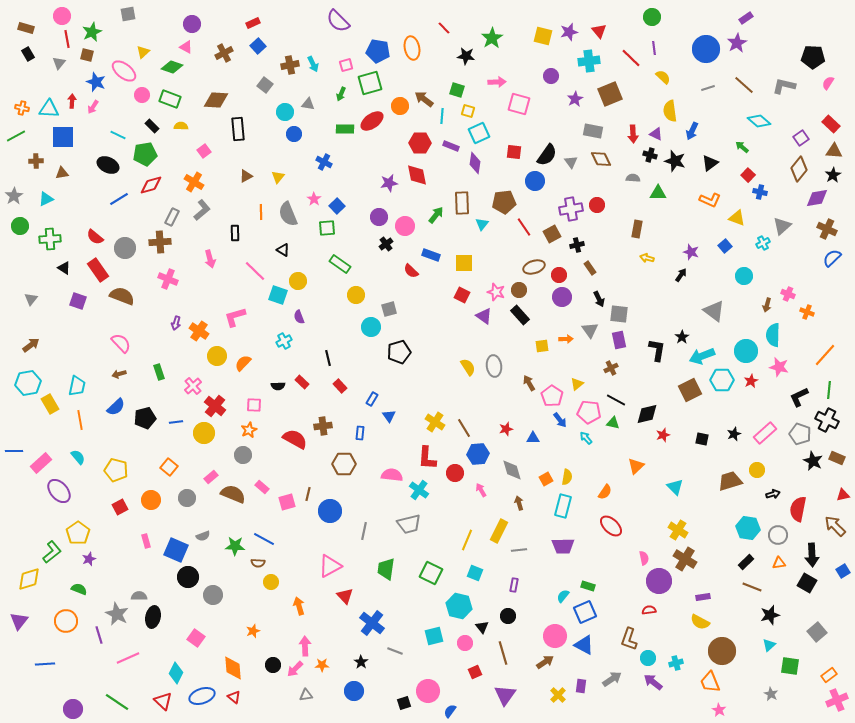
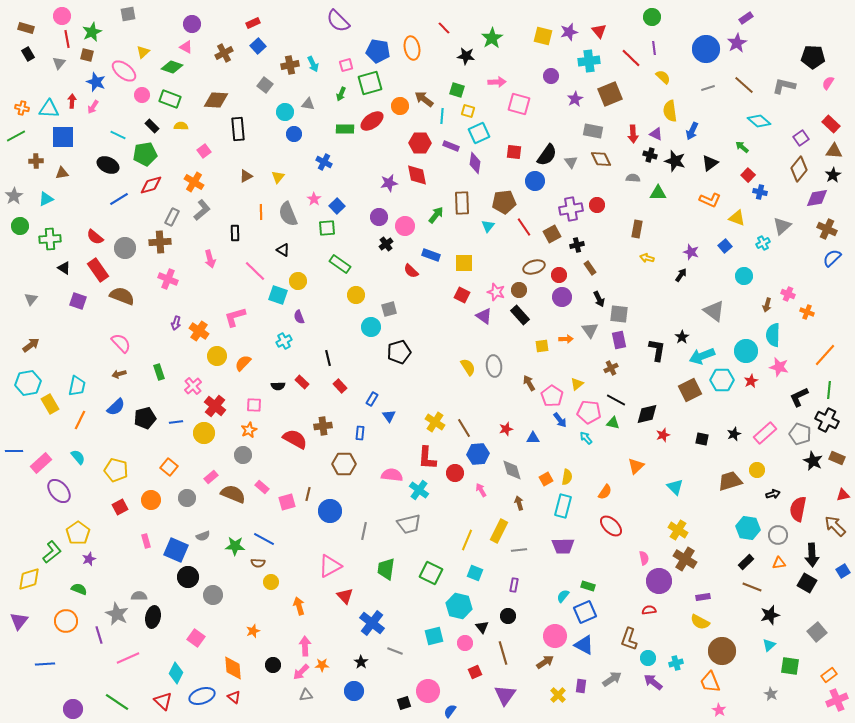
cyan triangle at (482, 224): moved 6 px right, 2 px down
orange line at (80, 420): rotated 36 degrees clockwise
pink arrow at (295, 669): moved 6 px right, 3 px down
